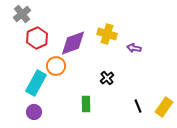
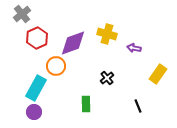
cyan rectangle: moved 5 px down
yellow rectangle: moved 6 px left, 33 px up
